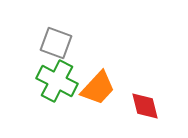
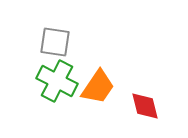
gray square: moved 1 px left, 1 px up; rotated 12 degrees counterclockwise
orange trapezoid: moved 1 px up; rotated 9 degrees counterclockwise
